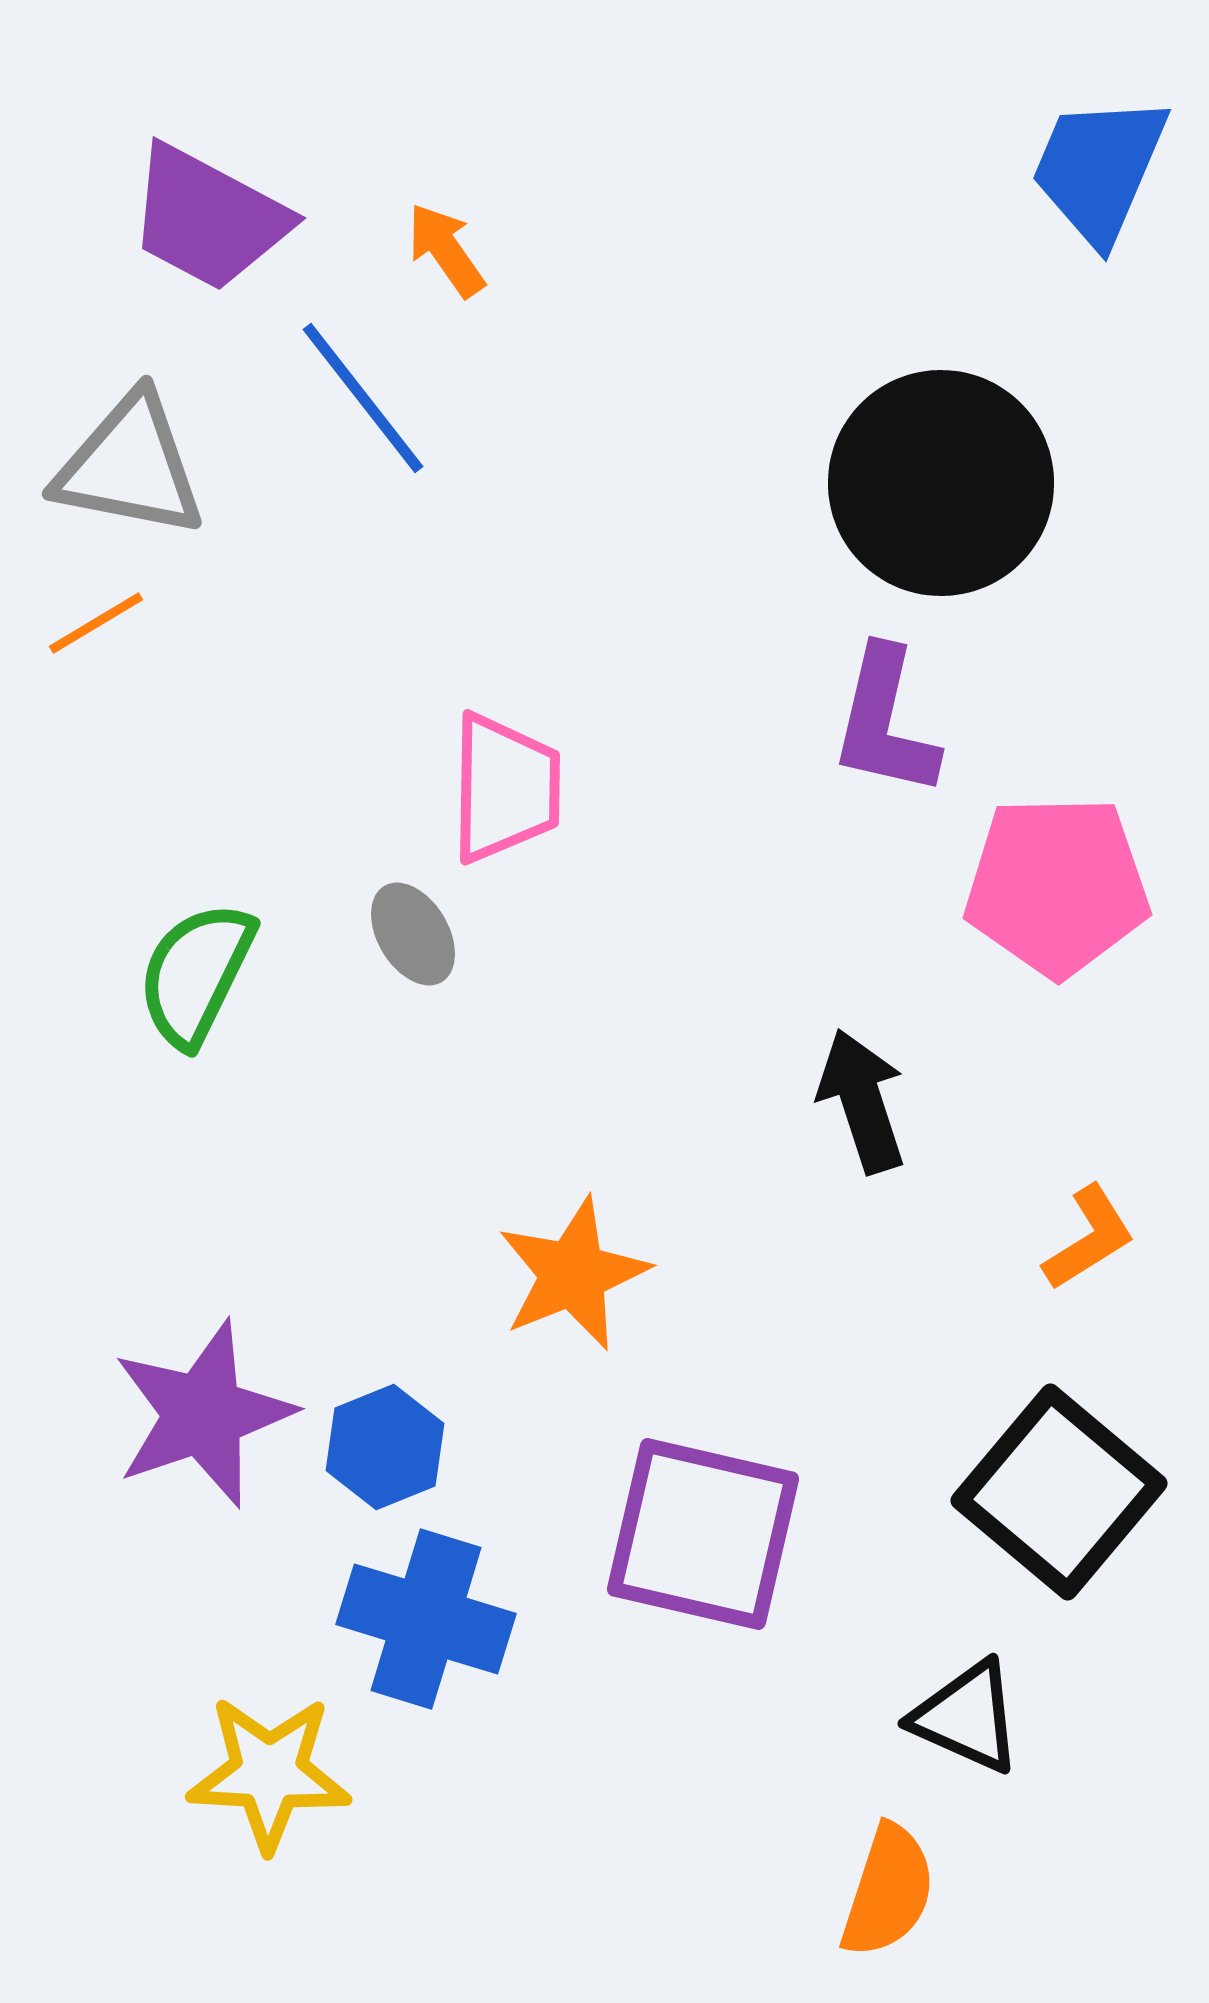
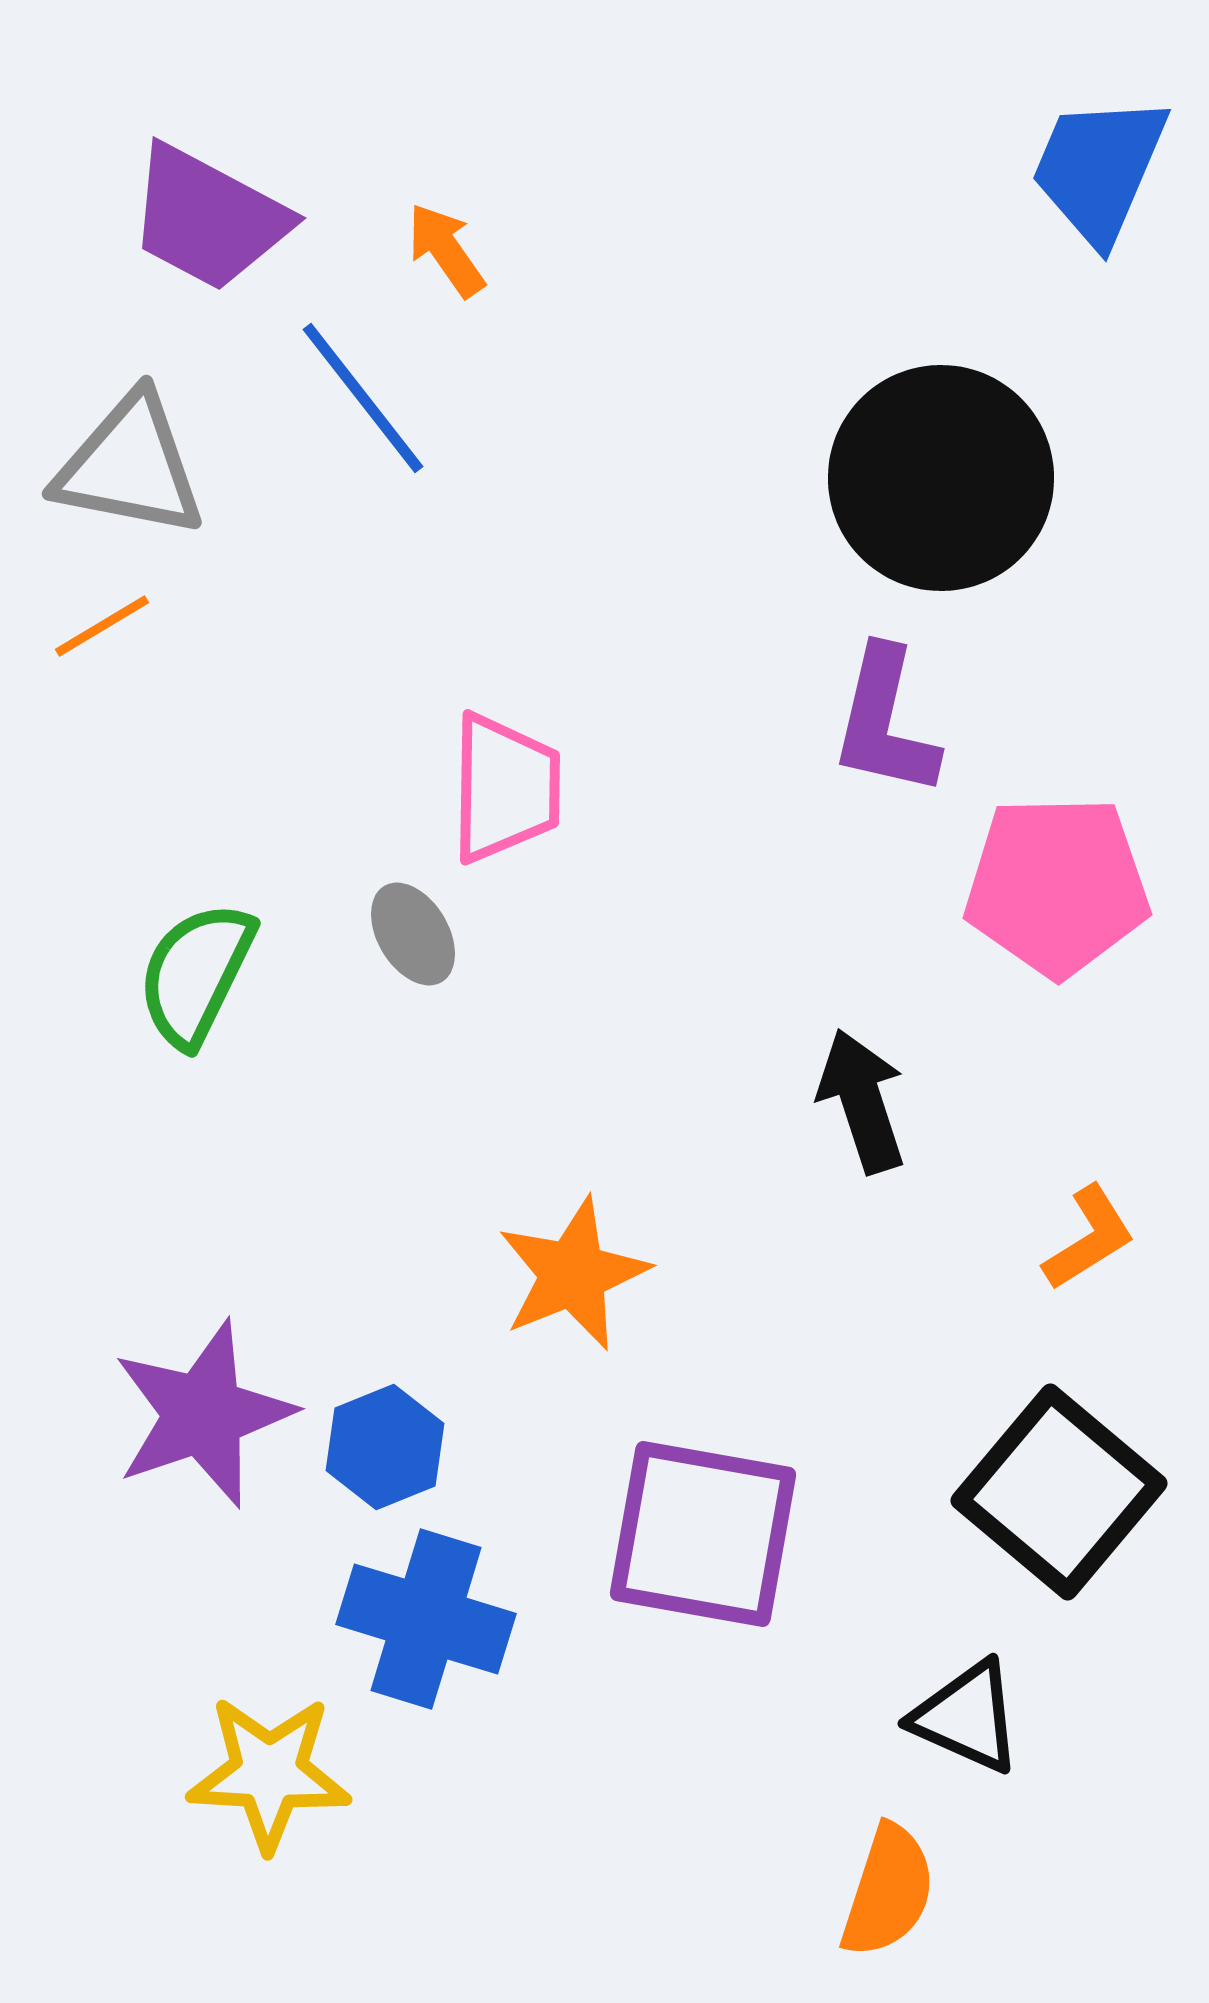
black circle: moved 5 px up
orange line: moved 6 px right, 3 px down
purple square: rotated 3 degrees counterclockwise
